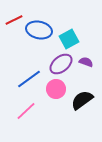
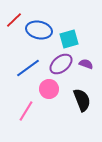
red line: rotated 18 degrees counterclockwise
cyan square: rotated 12 degrees clockwise
purple semicircle: moved 2 px down
blue line: moved 1 px left, 11 px up
pink circle: moved 7 px left
black semicircle: rotated 105 degrees clockwise
pink line: rotated 15 degrees counterclockwise
